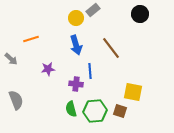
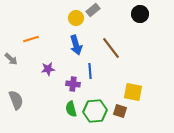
purple cross: moved 3 px left
